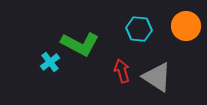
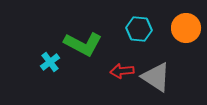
orange circle: moved 2 px down
green L-shape: moved 3 px right
red arrow: rotated 80 degrees counterclockwise
gray triangle: moved 1 px left
